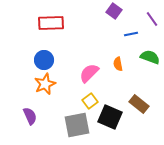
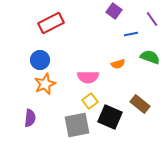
red rectangle: rotated 25 degrees counterclockwise
blue circle: moved 4 px left
orange semicircle: rotated 96 degrees counterclockwise
pink semicircle: moved 1 px left, 4 px down; rotated 135 degrees counterclockwise
brown rectangle: moved 1 px right
purple semicircle: moved 2 px down; rotated 30 degrees clockwise
